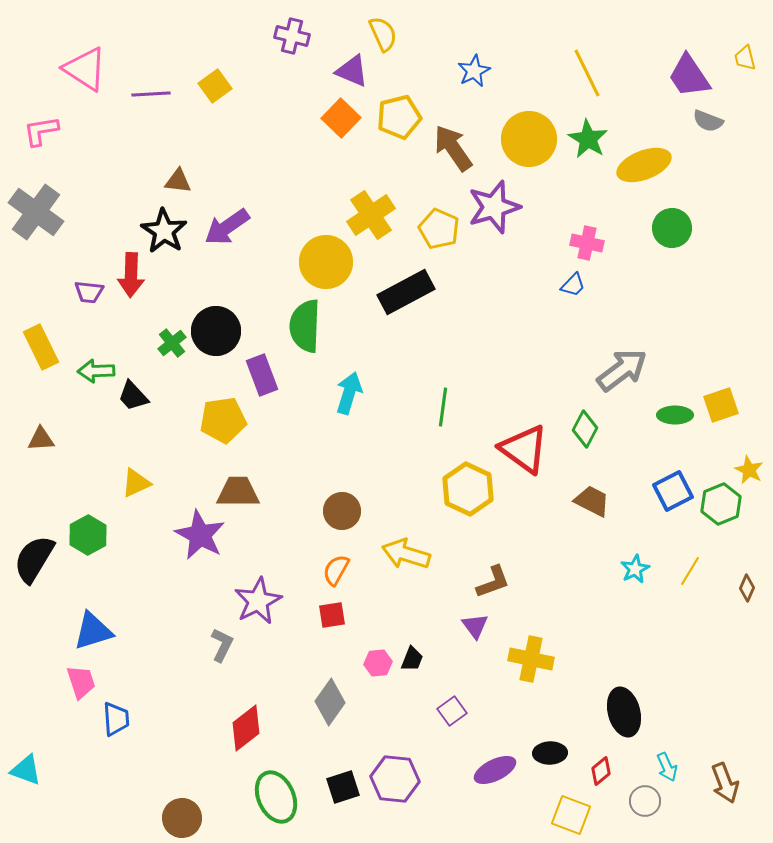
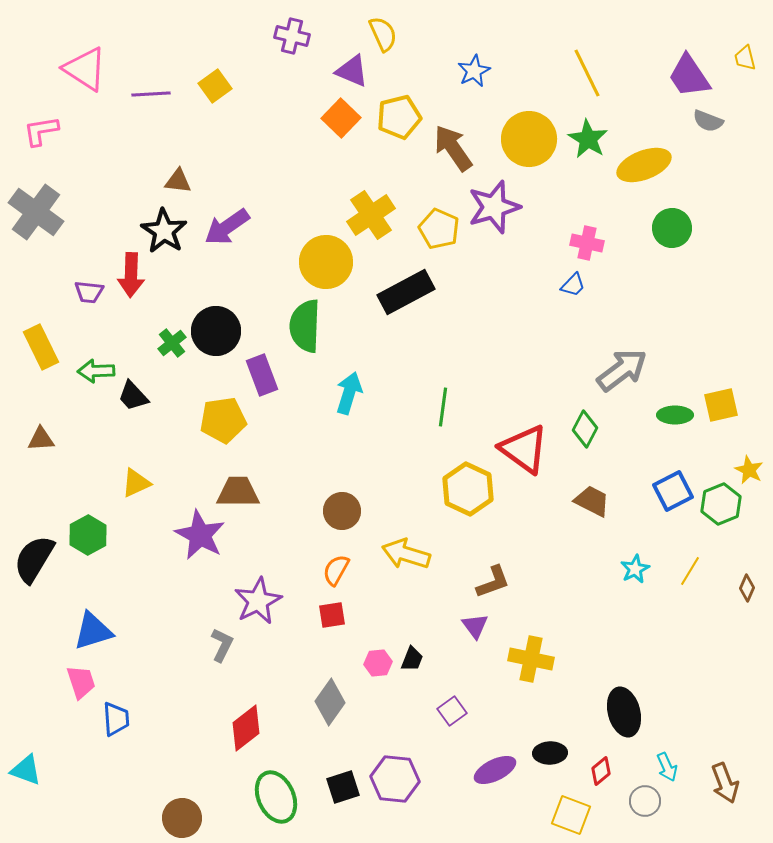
yellow square at (721, 405): rotated 6 degrees clockwise
